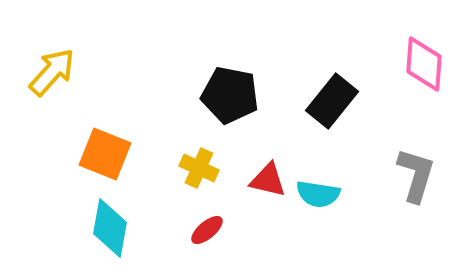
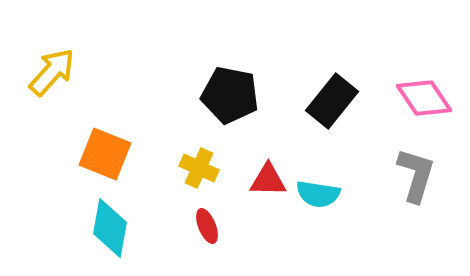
pink diamond: moved 34 px down; rotated 38 degrees counterclockwise
red triangle: rotated 12 degrees counterclockwise
red ellipse: moved 4 px up; rotated 72 degrees counterclockwise
